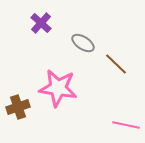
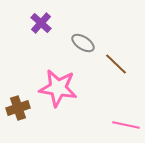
brown cross: moved 1 px down
